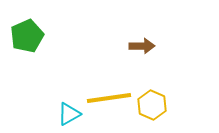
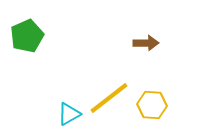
brown arrow: moved 4 px right, 3 px up
yellow line: rotated 30 degrees counterclockwise
yellow hexagon: rotated 20 degrees counterclockwise
